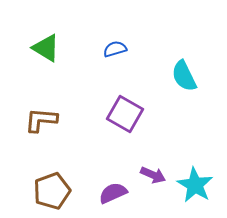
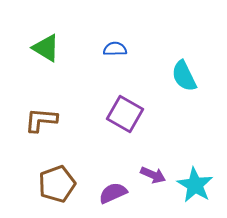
blue semicircle: rotated 15 degrees clockwise
brown pentagon: moved 5 px right, 7 px up
